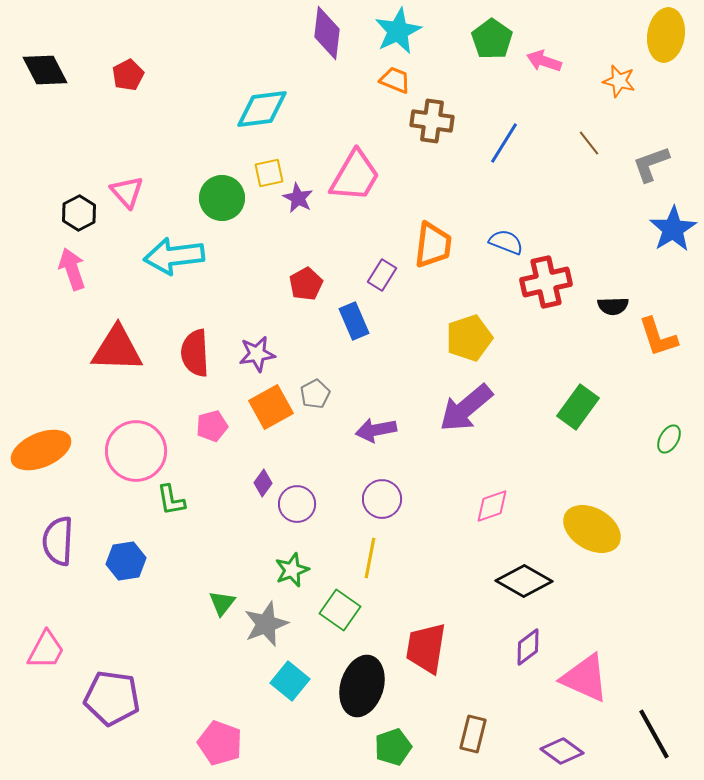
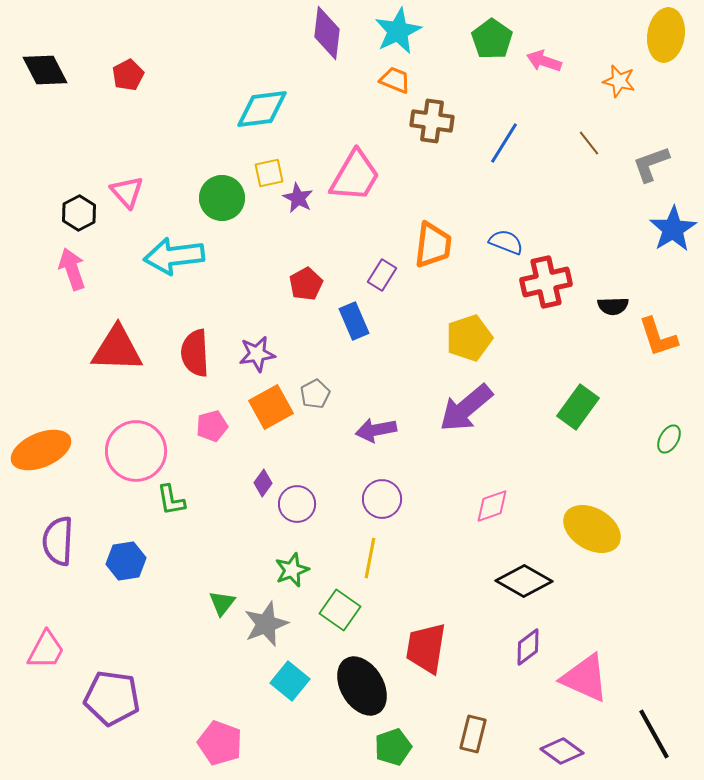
black ellipse at (362, 686): rotated 48 degrees counterclockwise
